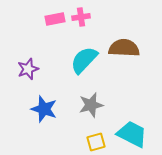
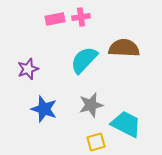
cyan trapezoid: moved 6 px left, 10 px up
